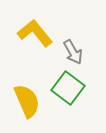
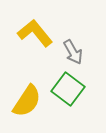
green square: moved 1 px down
yellow semicircle: rotated 56 degrees clockwise
